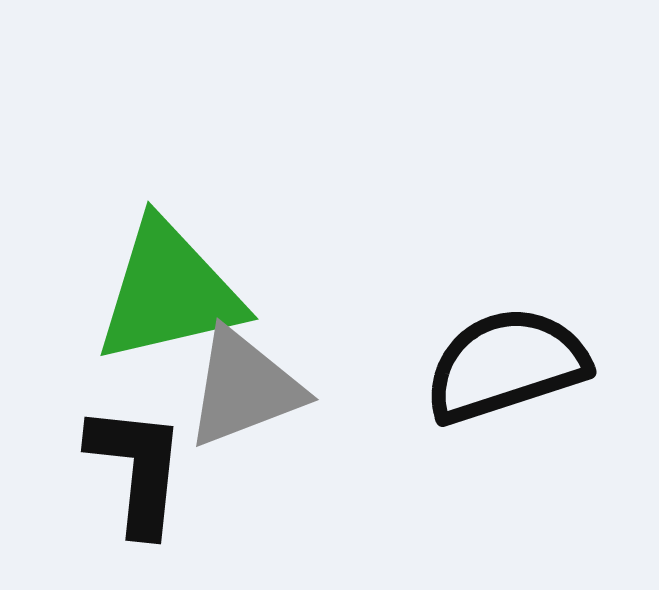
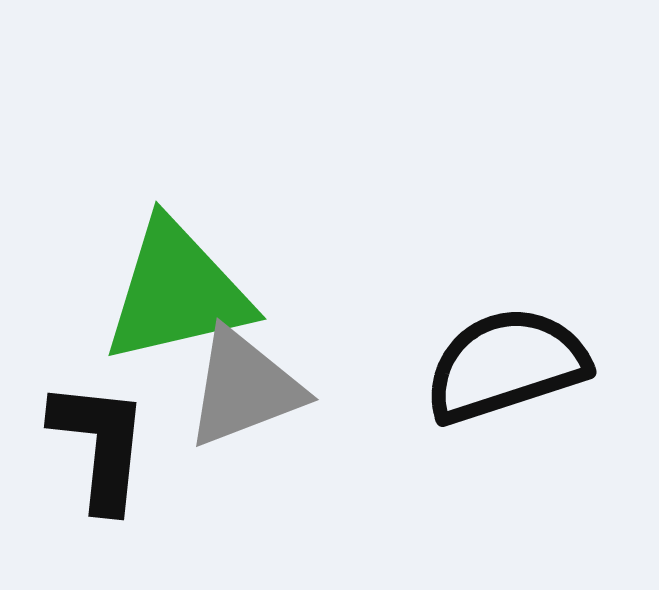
green triangle: moved 8 px right
black L-shape: moved 37 px left, 24 px up
